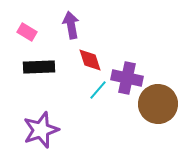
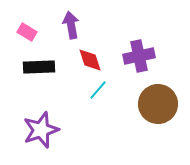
purple cross: moved 12 px right, 22 px up; rotated 24 degrees counterclockwise
